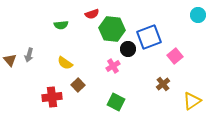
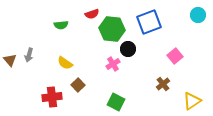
blue square: moved 15 px up
pink cross: moved 2 px up
